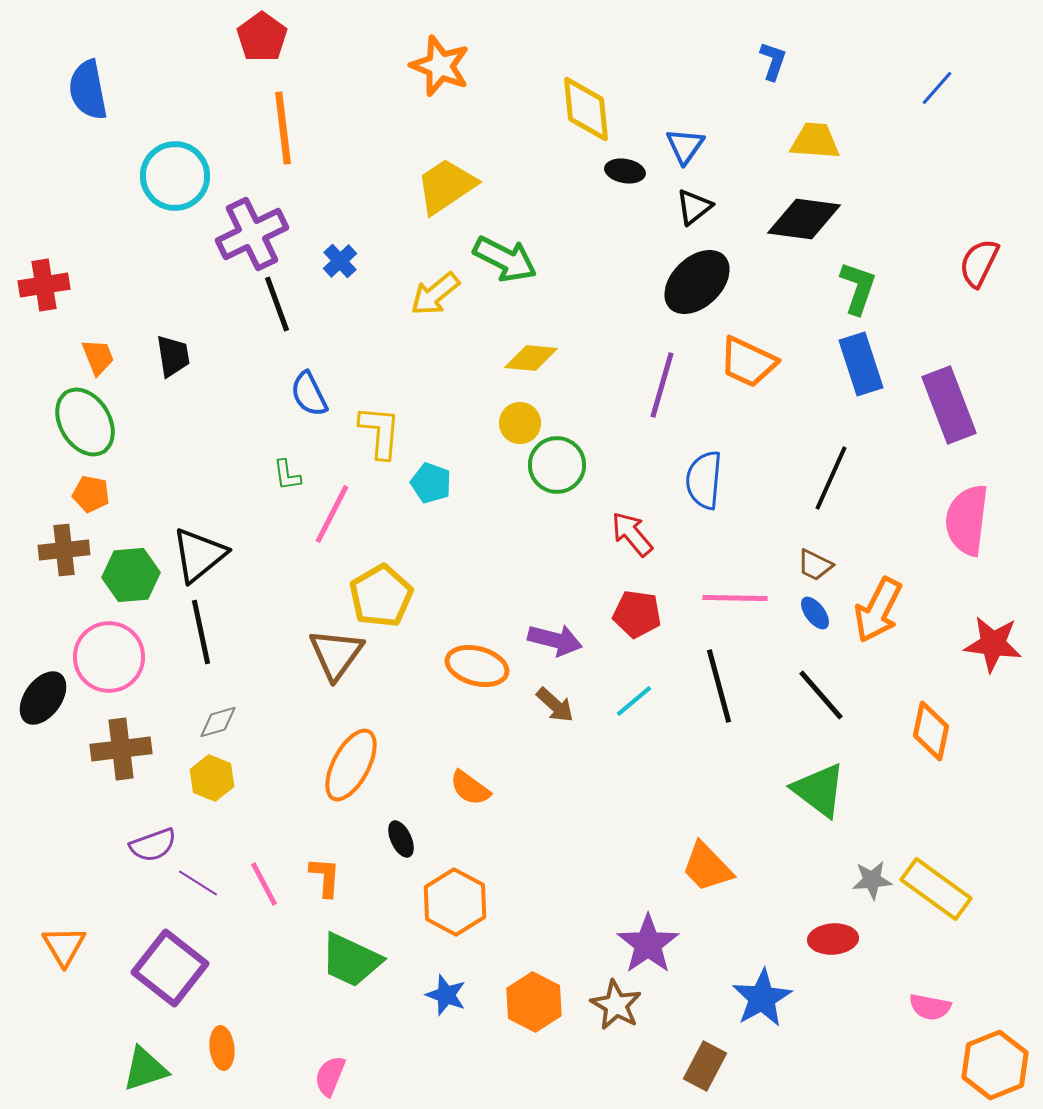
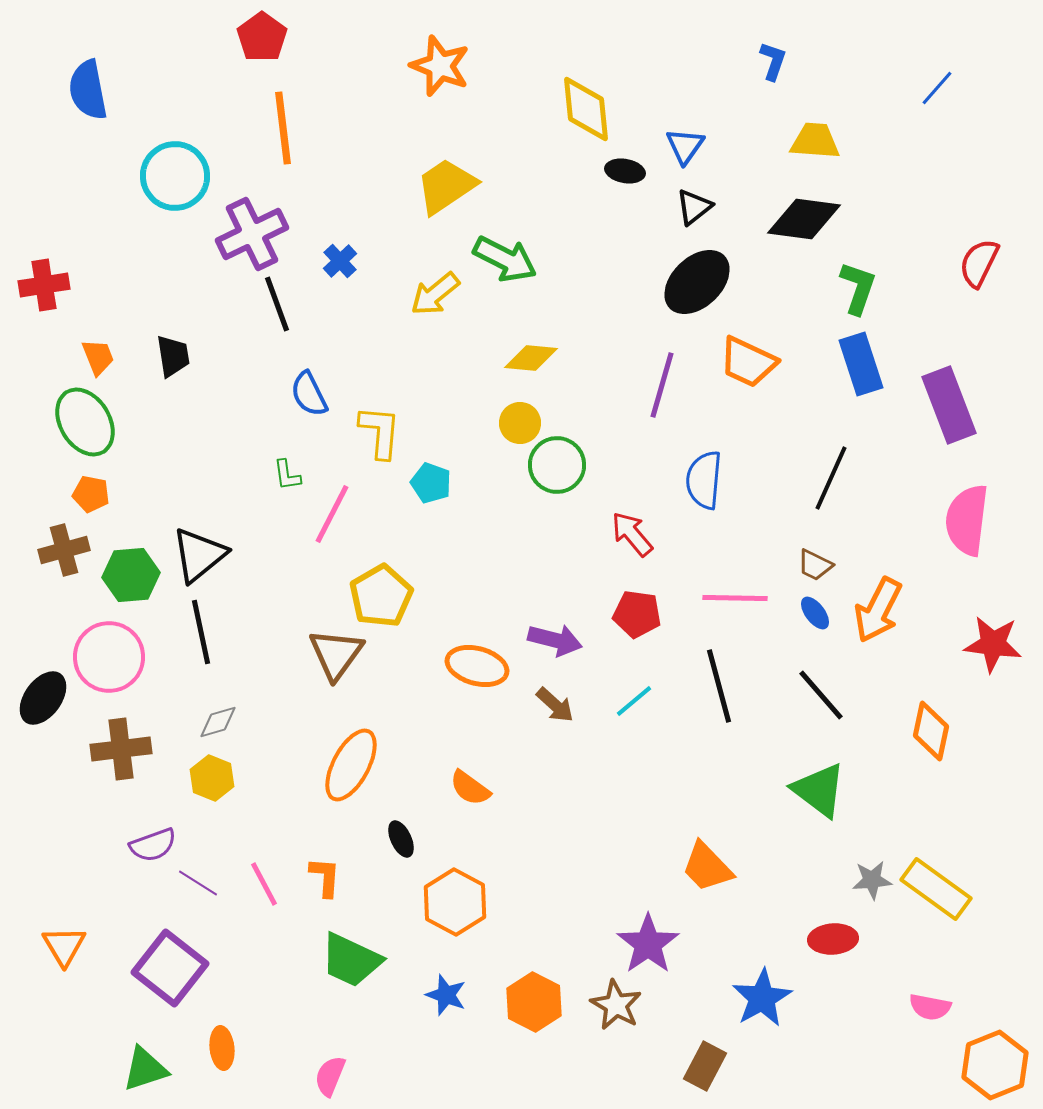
brown cross at (64, 550): rotated 9 degrees counterclockwise
